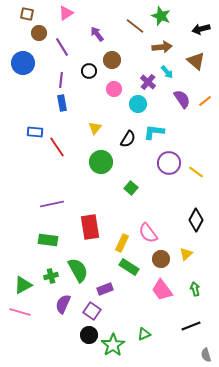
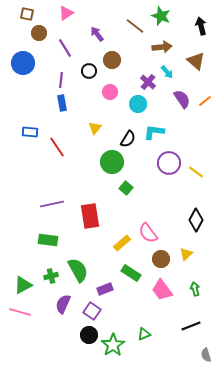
black arrow at (201, 29): moved 3 px up; rotated 90 degrees clockwise
purple line at (62, 47): moved 3 px right, 1 px down
pink circle at (114, 89): moved 4 px left, 3 px down
blue rectangle at (35, 132): moved 5 px left
green circle at (101, 162): moved 11 px right
green square at (131, 188): moved 5 px left
red rectangle at (90, 227): moved 11 px up
yellow rectangle at (122, 243): rotated 24 degrees clockwise
green rectangle at (129, 267): moved 2 px right, 6 px down
